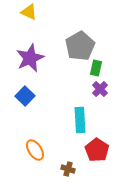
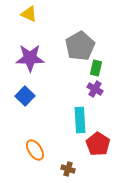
yellow triangle: moved 2 px down
purple star: rotated 24 degrees clockwise
purple cross: moved 5 px left; rotated 14 degrees counterclockwise
red pentagon: moved 1 px right, 6 px up
